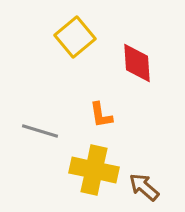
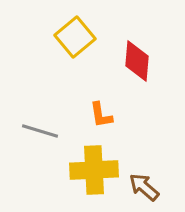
red diamond: moved 2 px up; rotated 9 degrees clockwise
yellow cross: rotated 15 degrees counterclockwise
